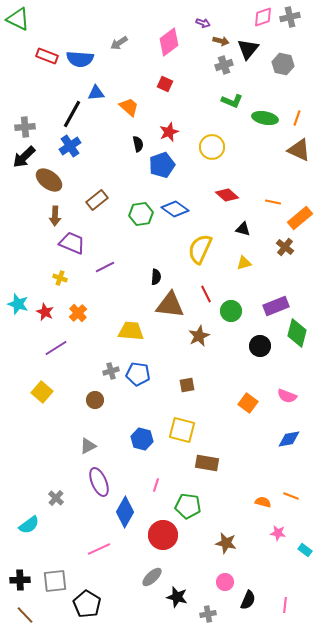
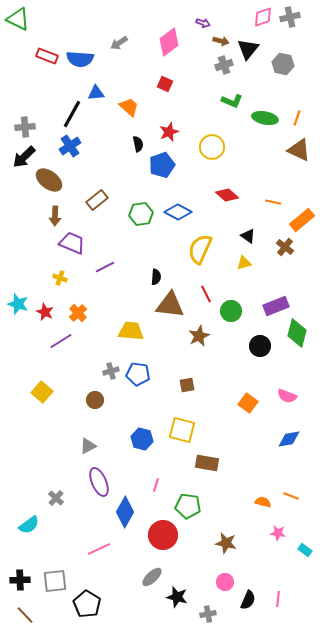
blue diamond at (175, 209): moved 3 px right, 3 px down; rotated 8 degrees counterclockwise
orange rectangle at (300, 218): moved 2 px right, 2 px down
black triangle at (243, 229): moved 5 px right, 7 px down; rotated 21 degrees clockwise
purple line at (56, 348): moved 5 px right, 7 px up
pink line at (285, 605): moved 7 px left, 6 px up
